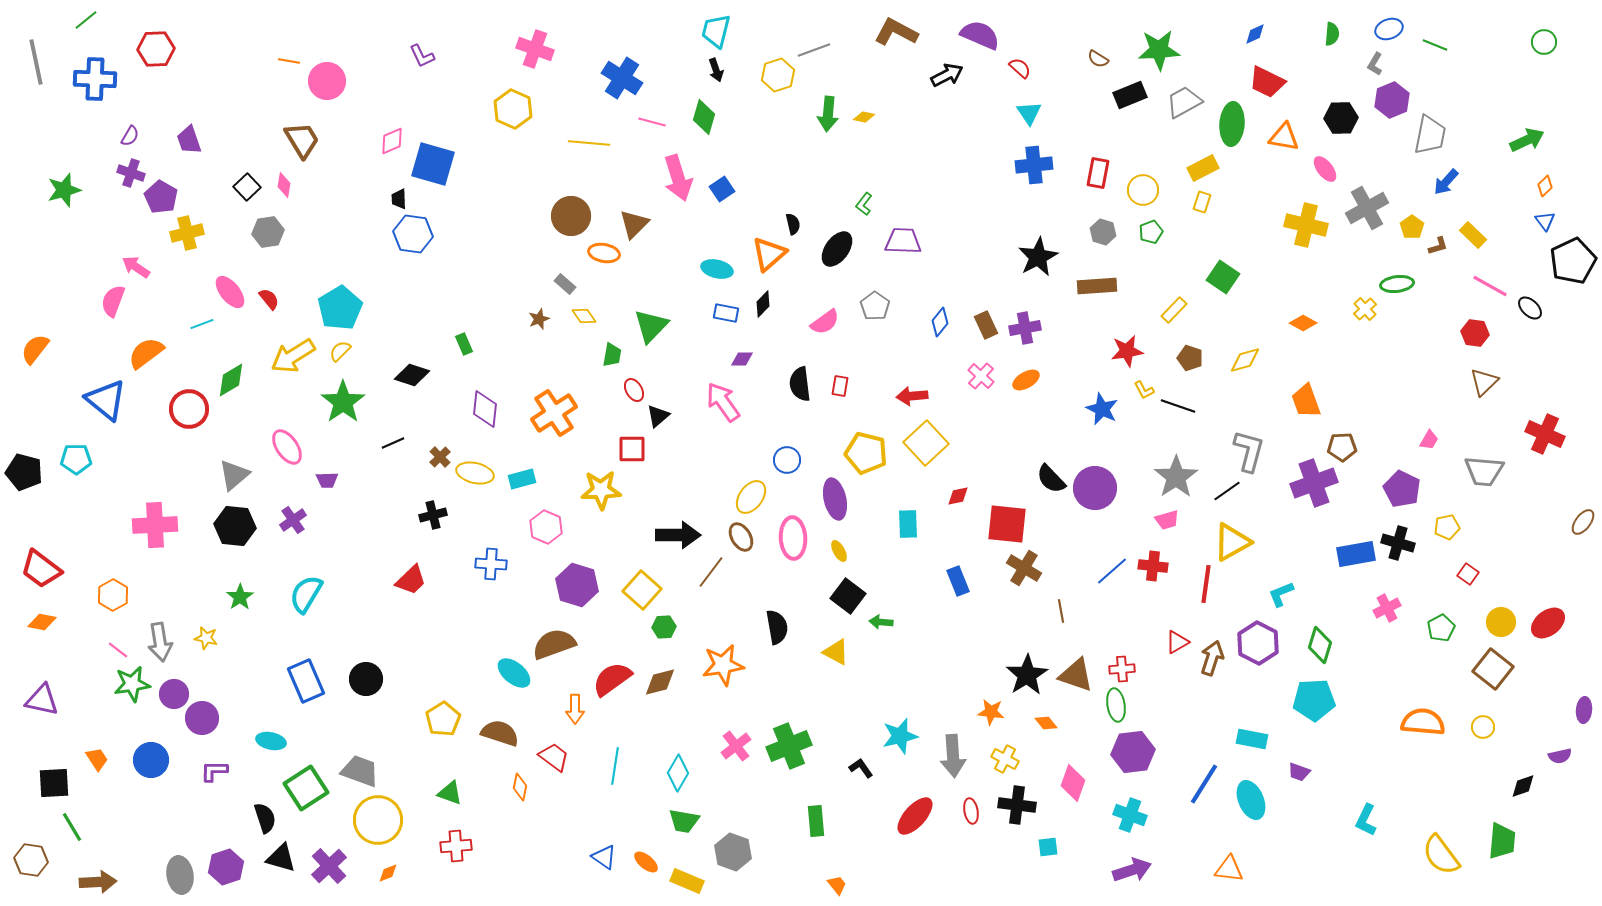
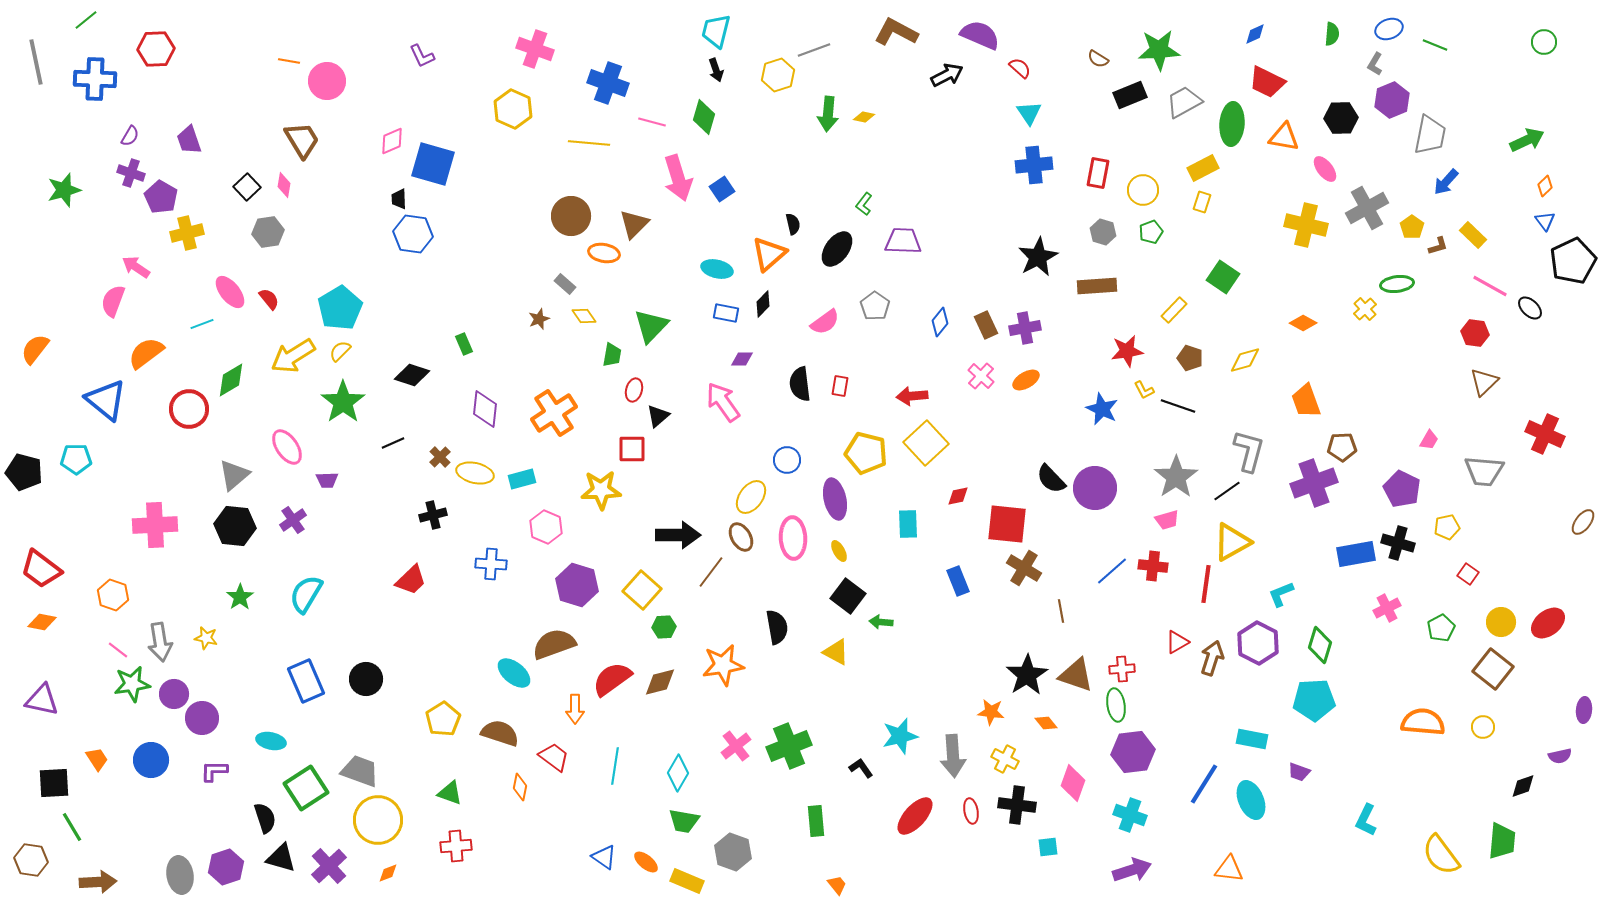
blue cross at (622, 78): moved 14 px left, 5 px down; rotated 12 degrees counterclockwise
red ellipse at (634, 390): rotated 45 degrees clockwise
orange hexagon at (113, 595): rotated 12 degrees counterclockwise
